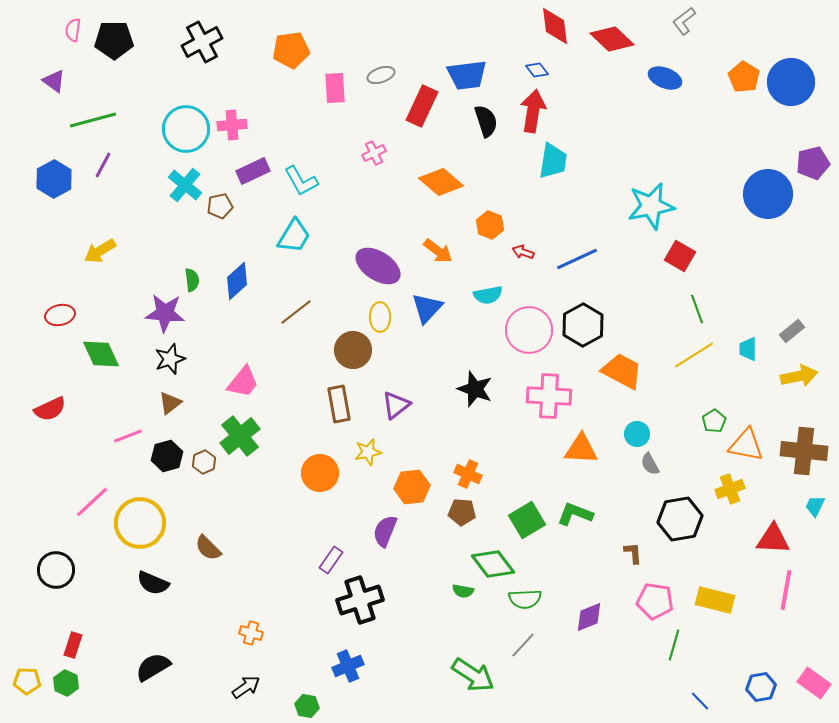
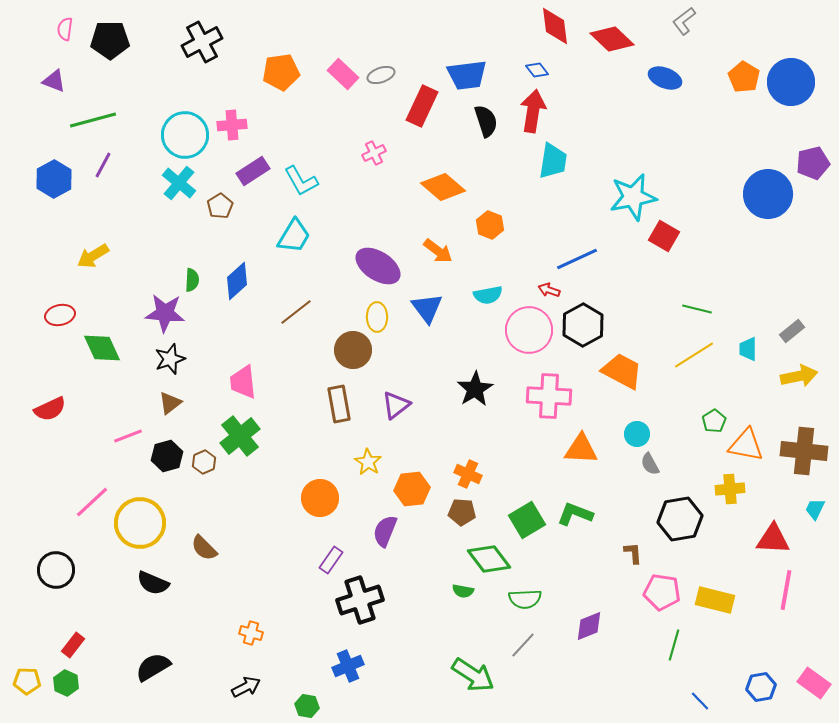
pink semicircle at (73, 30): moved 8 px left, 1 px up
black pentagon at (114, 40): moved 4 px left
orange pentagon at (291, 50): moved 10 px left, 22 px down
purple triangle at (54, 81): rotated 15 degrees counterclockwise
pink rectangle at (335, 88): moved 8 px right, 14 px up; rotated 44 degrees counterclockwise
cyan circle at (186, 129): moved 1 px left, 6 px down
purple rectangle at (253, 171): rotated 8 degrees counterclockwise
orange diamond at (441, 182): moved 2 px right, 5 px down
cyan cross at (185, 185): moved 6 px left, 2 px up
brown pentagon at (220, 206): rotated 20 degrees counterclockwise
cyan star at (651, 206): moved 18 px left, 9 px up
yellow arrow at (100, 251): moved 7 px left, 5 px down
red arrow at (523, 252): moved 26 px right, 38 px down
red square at (680, 256): moved 16 px left, 20 px up
green semicircle at (192, 280): rotated 10 degrees clockwise
blue triangle at (427, 308): rotated 20 degrees counterclockwise
green line at (697, 309): rotated 56 degrees counterclockwise
yellow ellipse at (380, 317): moved 3 px left
green diamond at (101, 354): moved 1 px right, 6 px up
pink trapezoid at (243, 382): rotated 135 degrees clockwise
black star at (475, 389): rotated 21 degrees clockwise
yellow star at (368, 452): moved 10 px down; rotated 28 degrees counterclockwise
orange circle at (320, 473): moved 25 px down
orange hexagon at (412, 487): moved 2 px down
yellow cross at (730, 489): rotated 16 degrees clockwise
cyan trapezoid at (815, 506): moved 3 px down
brown semicircle at (208, 548): moved 4 px left
green diamond at (493, 564): moved 4 px left, 5 px up
pink pentagon at (655, 601): moved 7 px right, 9 px up
purple diamond at (589, 617): moved 9 px down
red rectangle at (73, 645): rotated 20 degrees clockwise
black arrow at (246, 687): rotated 8 degrees clockwise
